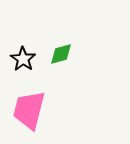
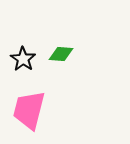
green diamond: rotated 20 degrees clockwise
